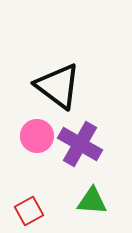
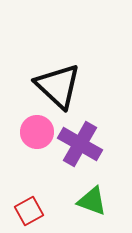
black triangle: rotated 6 degrees clockwise
pink circle: moved 4 px up
green triangle: rotated 16 degrees clockwise
